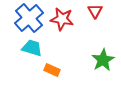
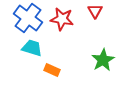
blue cross: moved 1 px left; rotated 12 degrees counterclockwise
